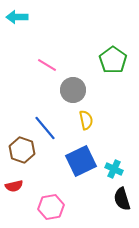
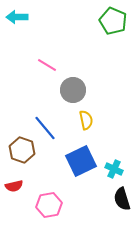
green pentagon: moved 39 px up; rotated 12 degrees counterclockwise
pink hexagon: moved 2 px left, 2 px up
